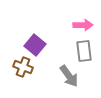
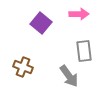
pink arrow: moved 4 px left, 11 px up
purple square: moved 6 px right, 22 px up
